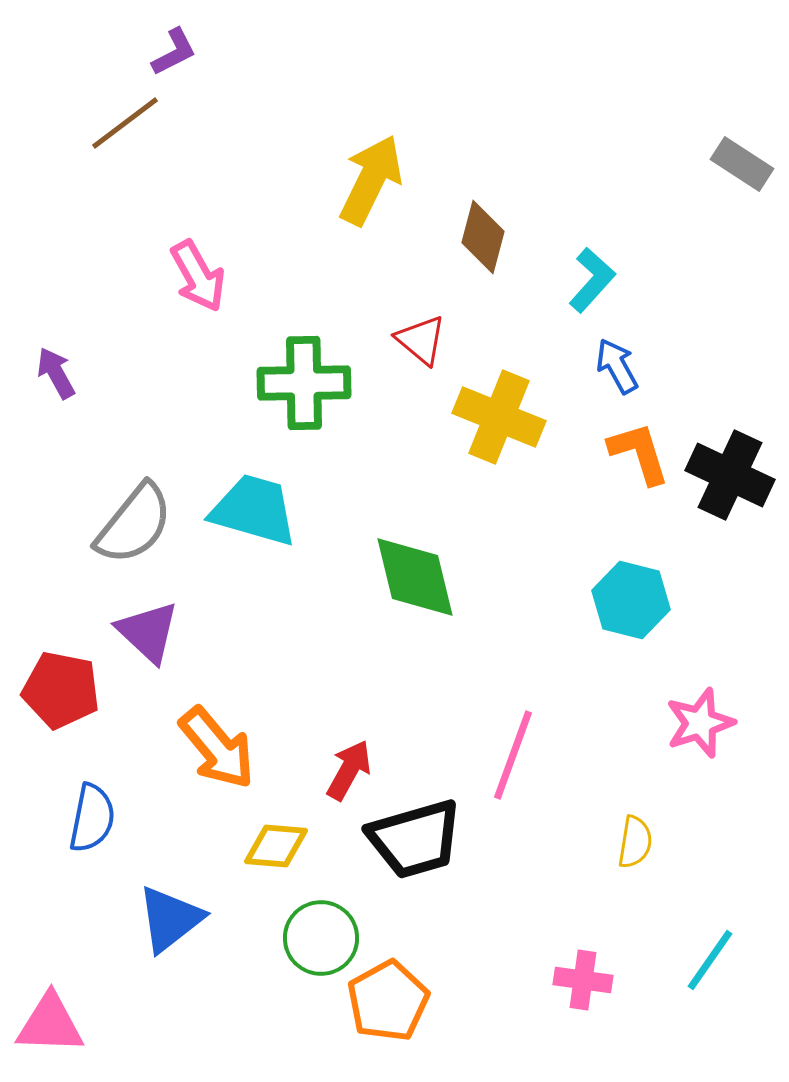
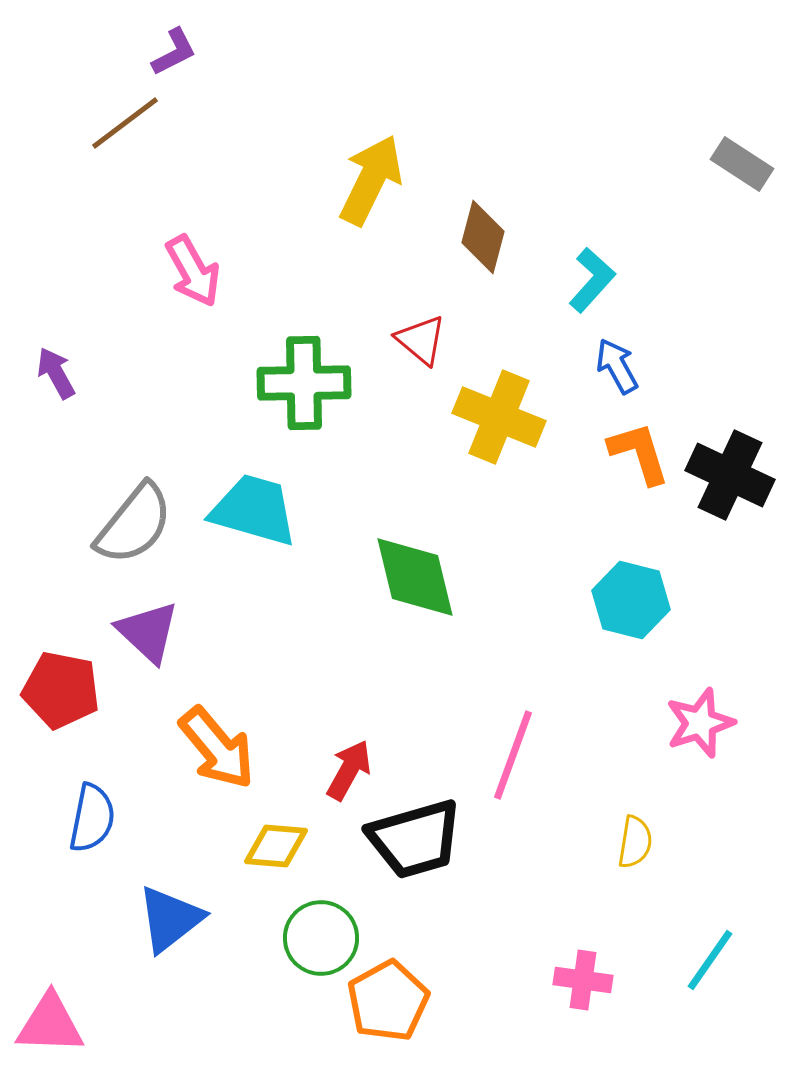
pink arrow: moved 5 px left, 5 px up
